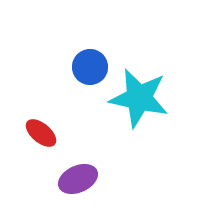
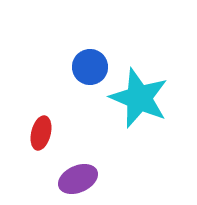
cyan star: rotated 10 degrees clockwise
red ellipse: rotated 64 degrees clockwise
